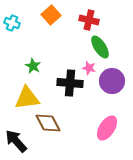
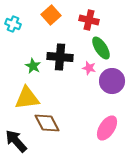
cyan cross: moved 1 px right, 1 px down
green ellipse: moved 1 px right, 1 px down
black cross: moved 10 px left, 26 px up
brown diamond: moved 1 px left
